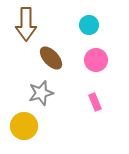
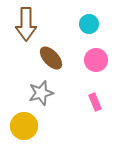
cyan circle: moved 1 px up
